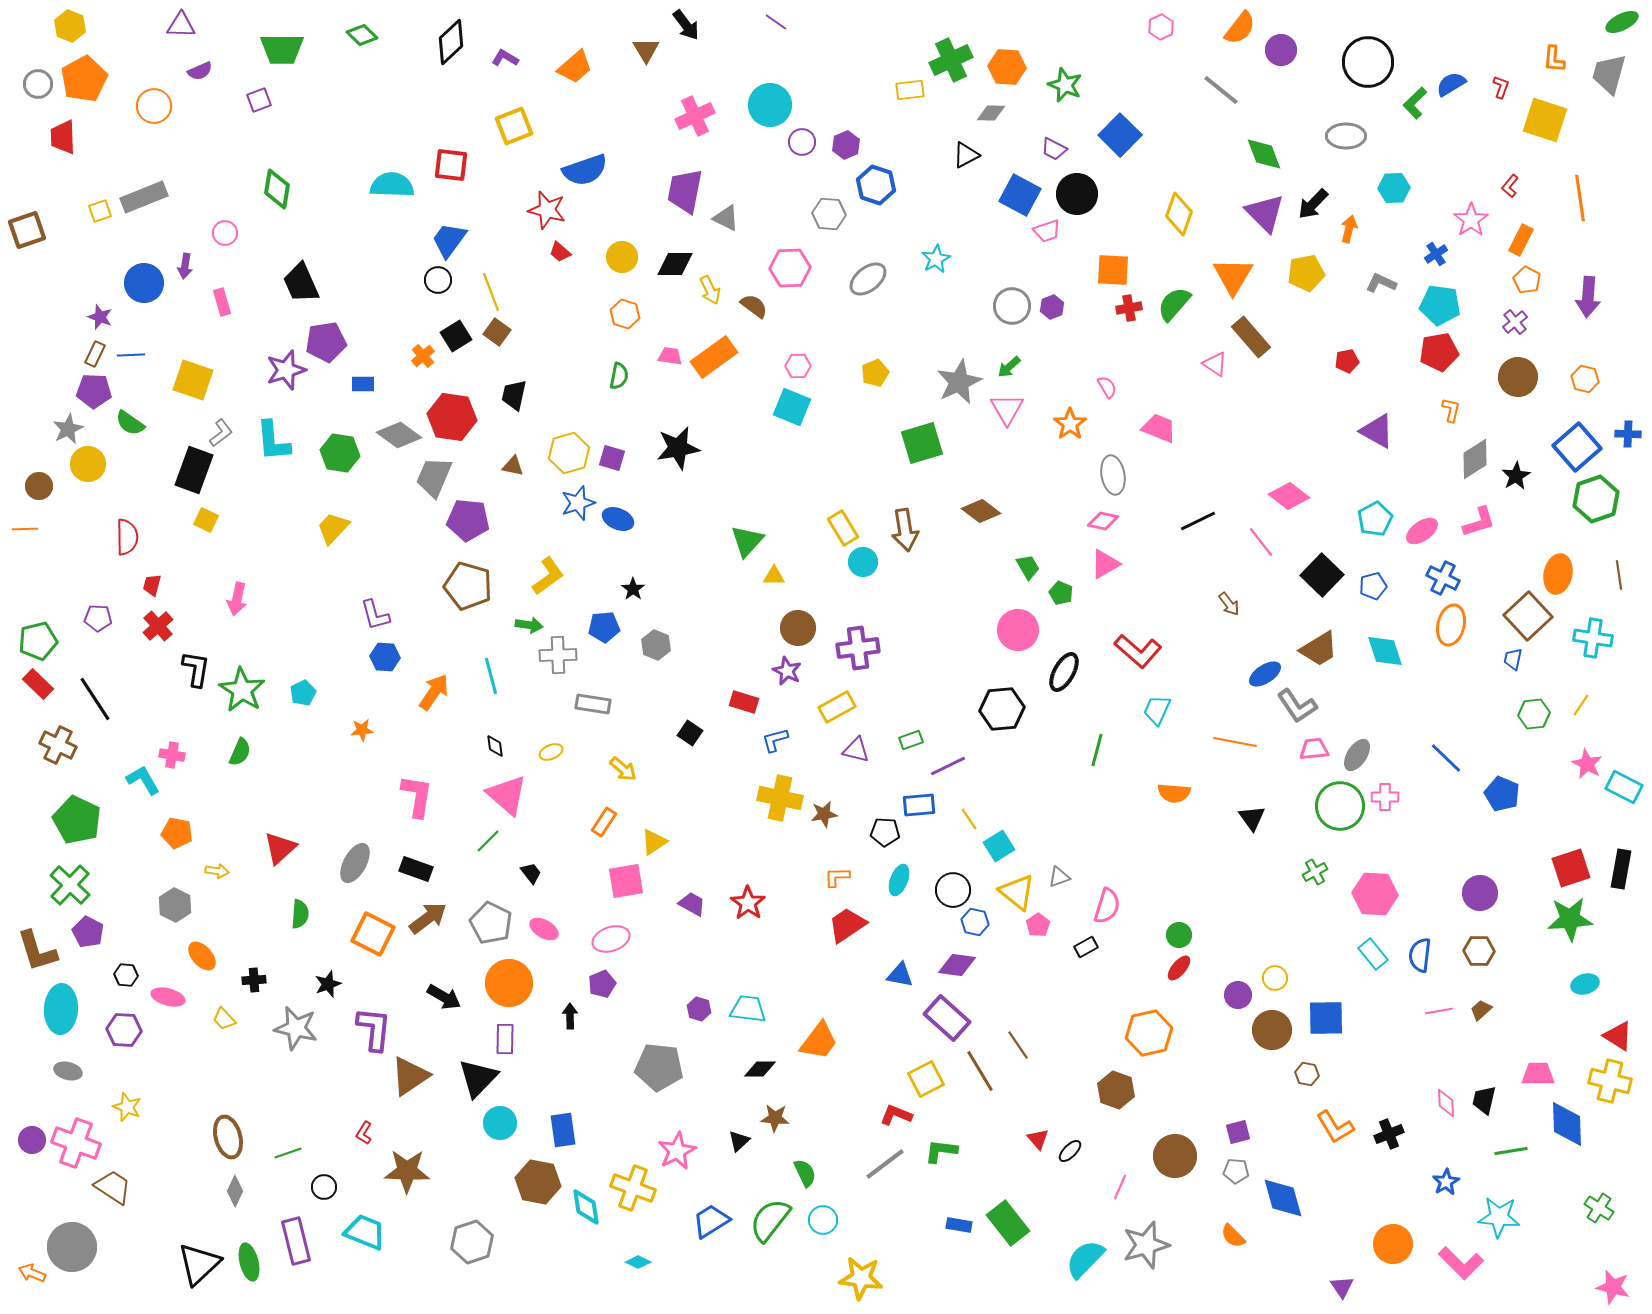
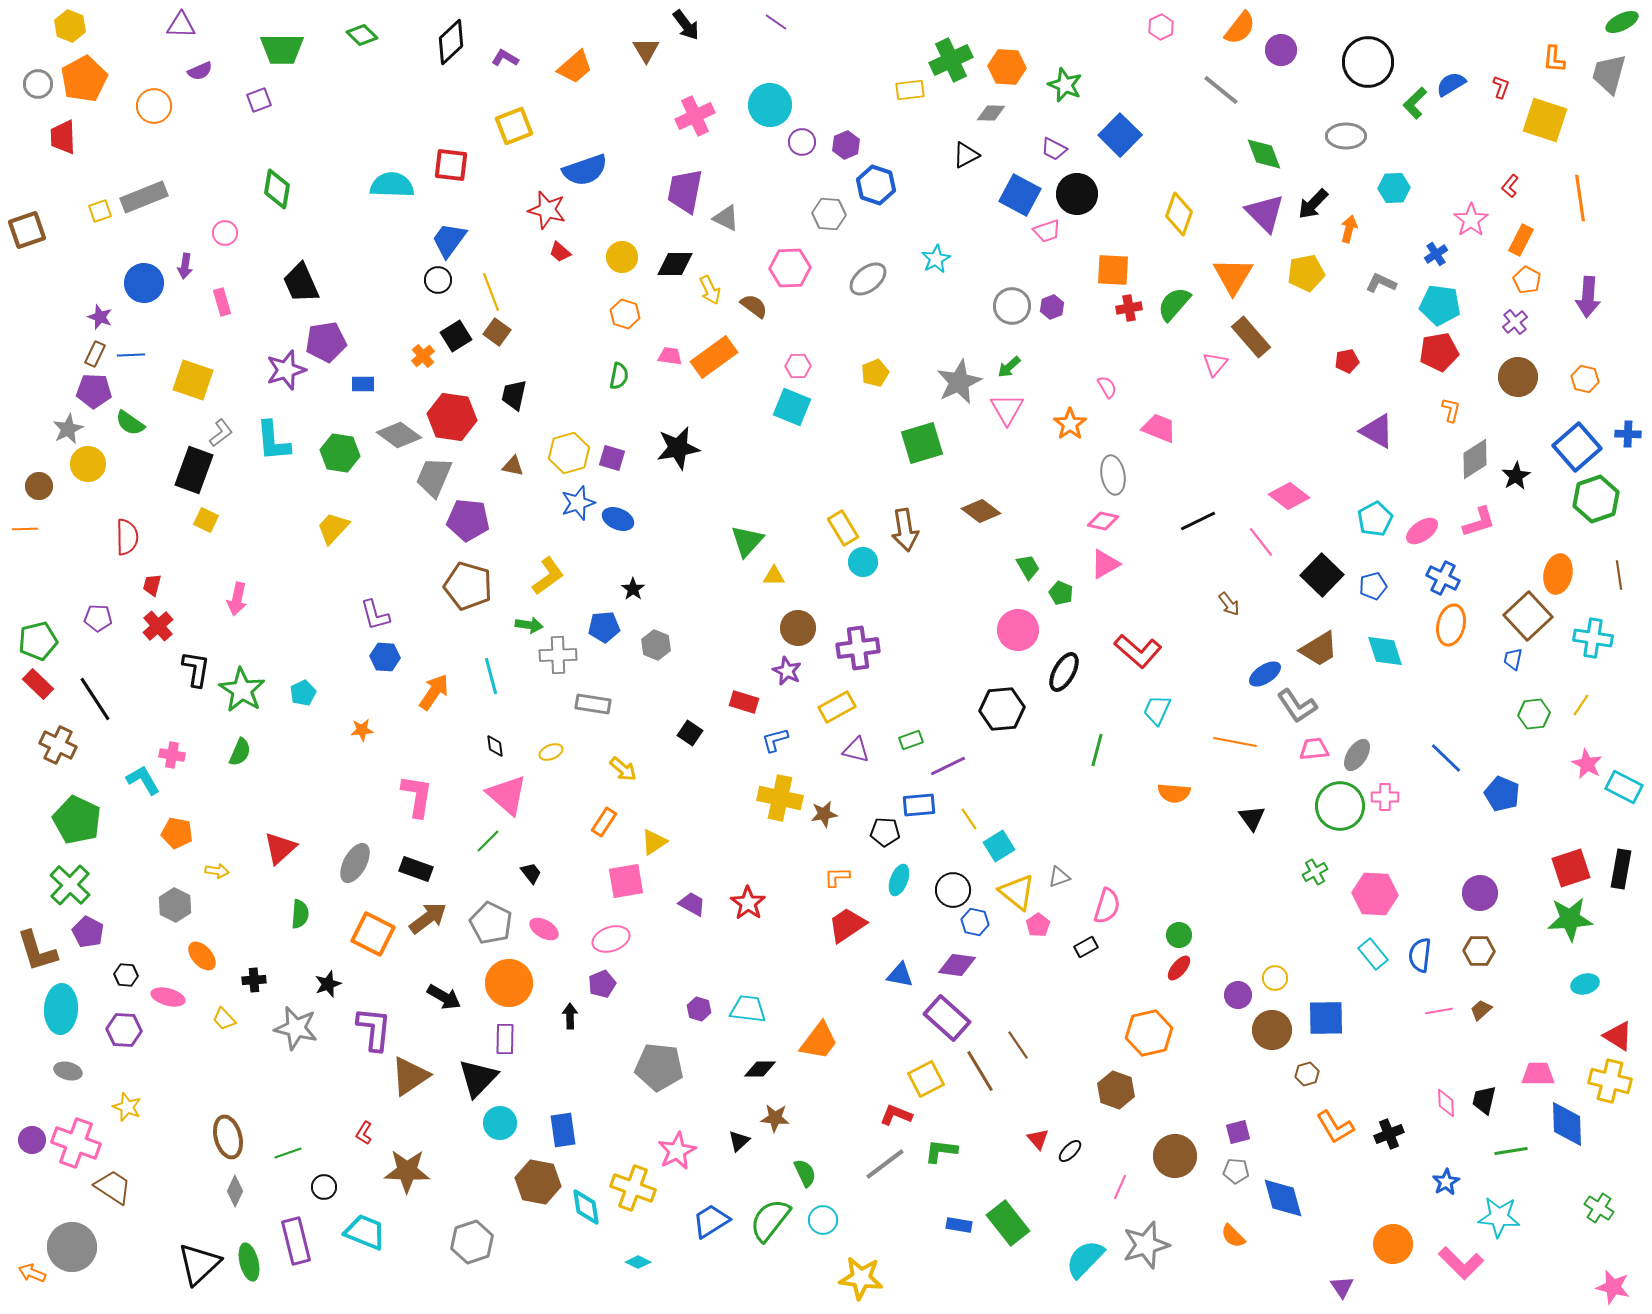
pink triangle at (1215, 364): rotated 36 degrees clockwise
brown hexagon at (1307, 1074): rotated 25 degrees counterclockwise
